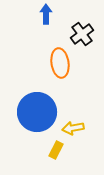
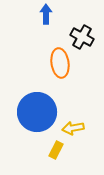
black cross: moved 3 px down; rotated 25 degrees counterclockwise
